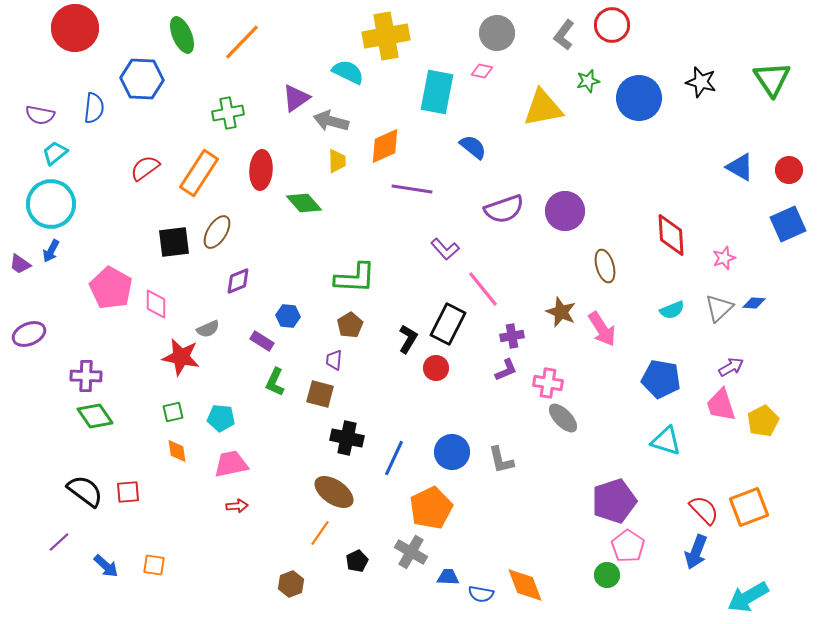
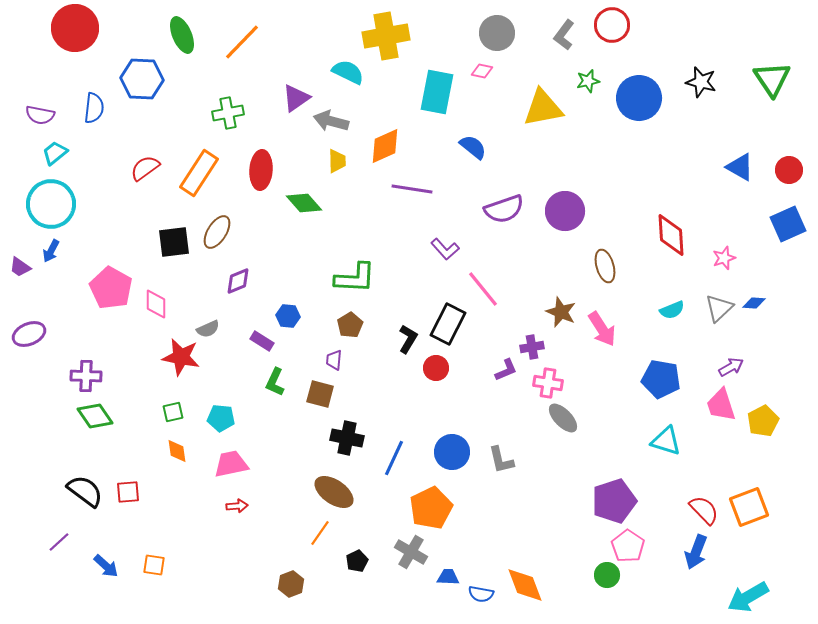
purple trapezoid at (20, 264): moved 3 px down
purple cross at (512, 336): moved 20 px right, 11 px down
